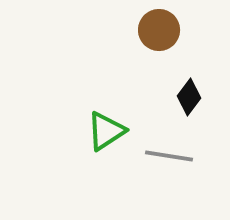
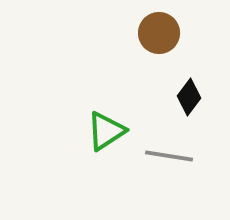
brown circle: moved 3 px down
